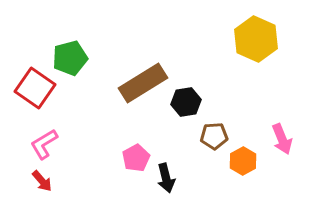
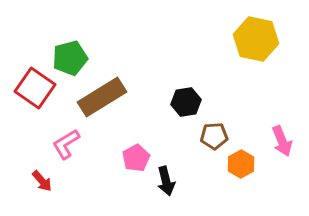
yellow hexagon: rotated 12 degrees counterclockwise
brown rectangle: moved 41 px left, 14 px down
pink arrow: moved 2 px down
pink L-shape: moved 22 px right
orange hexagon: moved 2 px left, 3 px down
black arrow: moved 3 px down
